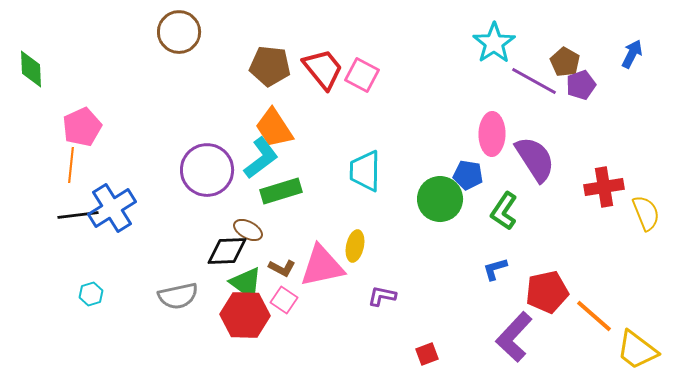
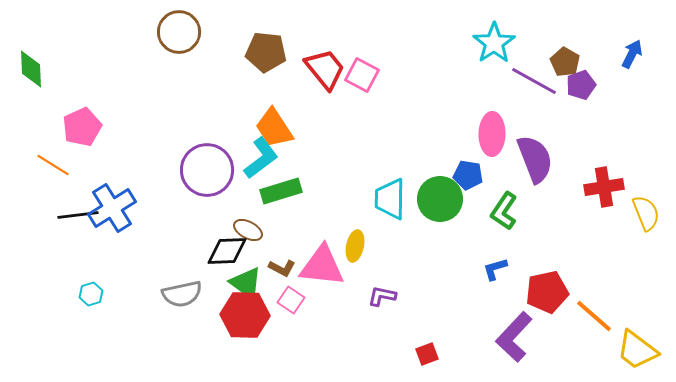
brown pentagon at (270, 66): moved 4 px left, 14 px up
red trapezoid at (323, 69): moved 2 px right
purple semicircle at (535, 159): rotated 12 degrees clockwise
orange line at (71, 165): moved 18 px left; rotated 64 degrees counterclockwise
cyan trapezoid at (365, 171): moved 25 px right, 28 px down
pink triangle at (322, 266): rotated 18 degrees clockwise
gray semicircle at (178, 296): moved 4 px right, 2 px up
pink square at (284, 300): moved 7 px right
